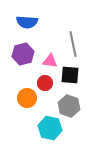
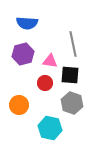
blue semicircle: moved 1 px down
orange circle: moved 8 px left, 7 px down
gray hexagon: moved 3 px right, 3 px up
